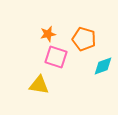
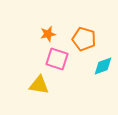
pink square: moved 1 px right, 2 px down
